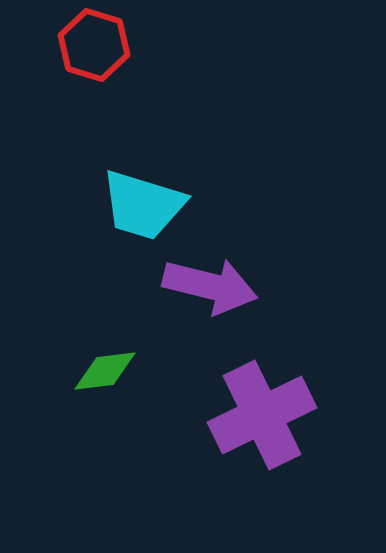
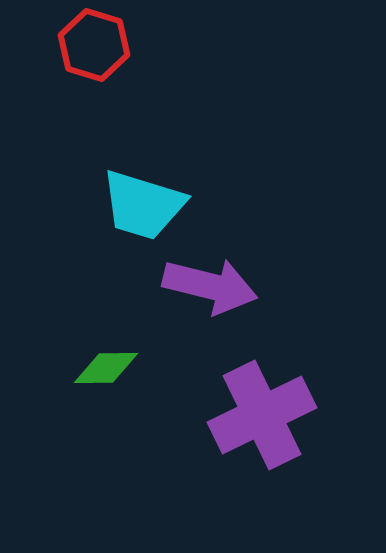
green diamond: moved 1 px right, 3 px up; rotated 6 degrees clockwise
